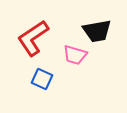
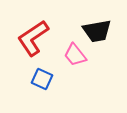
pink trapezoid: rotated 35 degrees clockwise
